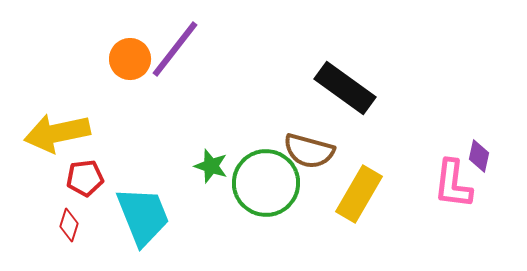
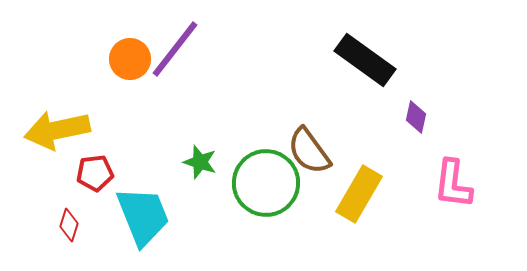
black rectangle: moved 20 px right, 28 px up
yellow arrow: moved 3 px up
brown semicircle: rotated 39 degrees clockwise
purple diamond: moved 63 px left, 39 px up
green star: moved 11 px left, 4 px up
red pentagon: moved 10 px right, 5 px up
